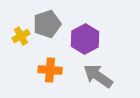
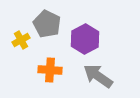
gray pentagon: rotated 28 degrees counterclockwise
yellow cross: moved 4 px down
